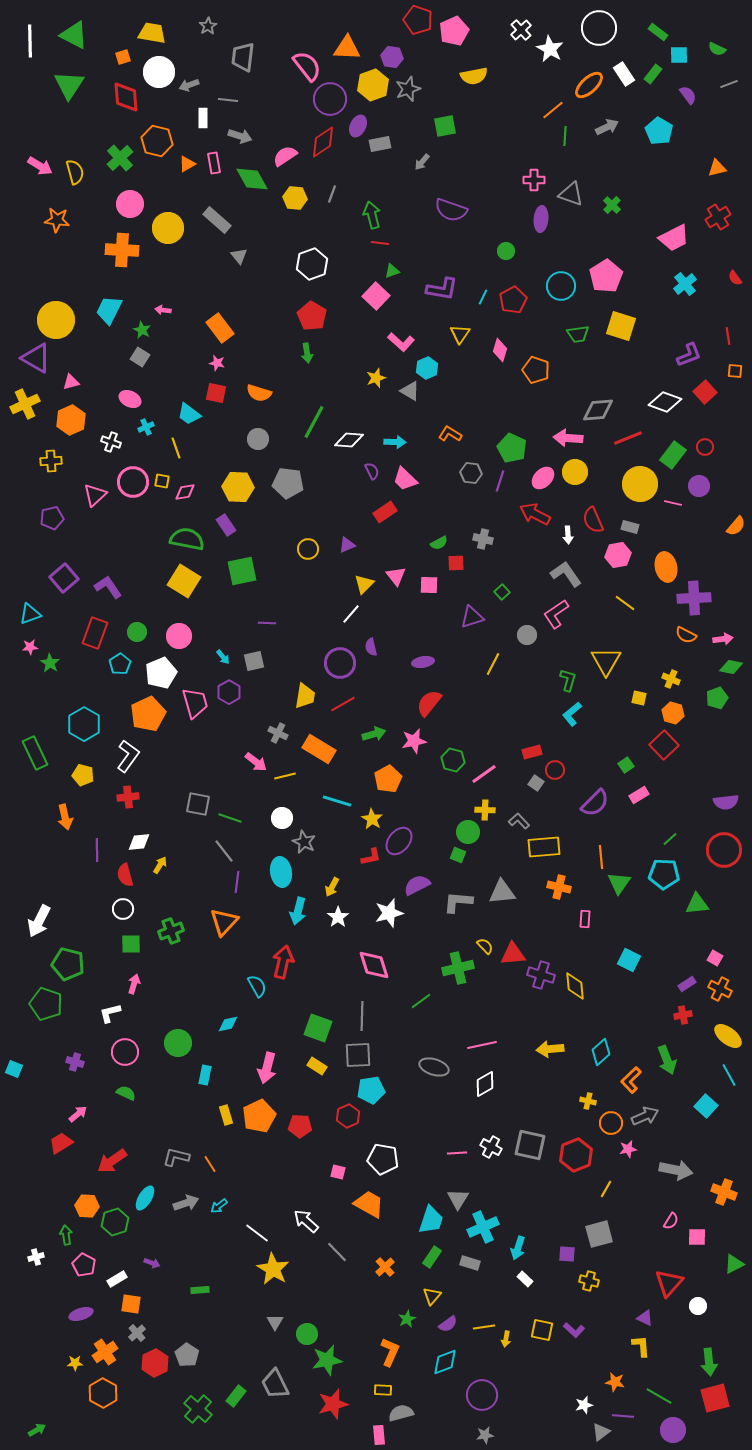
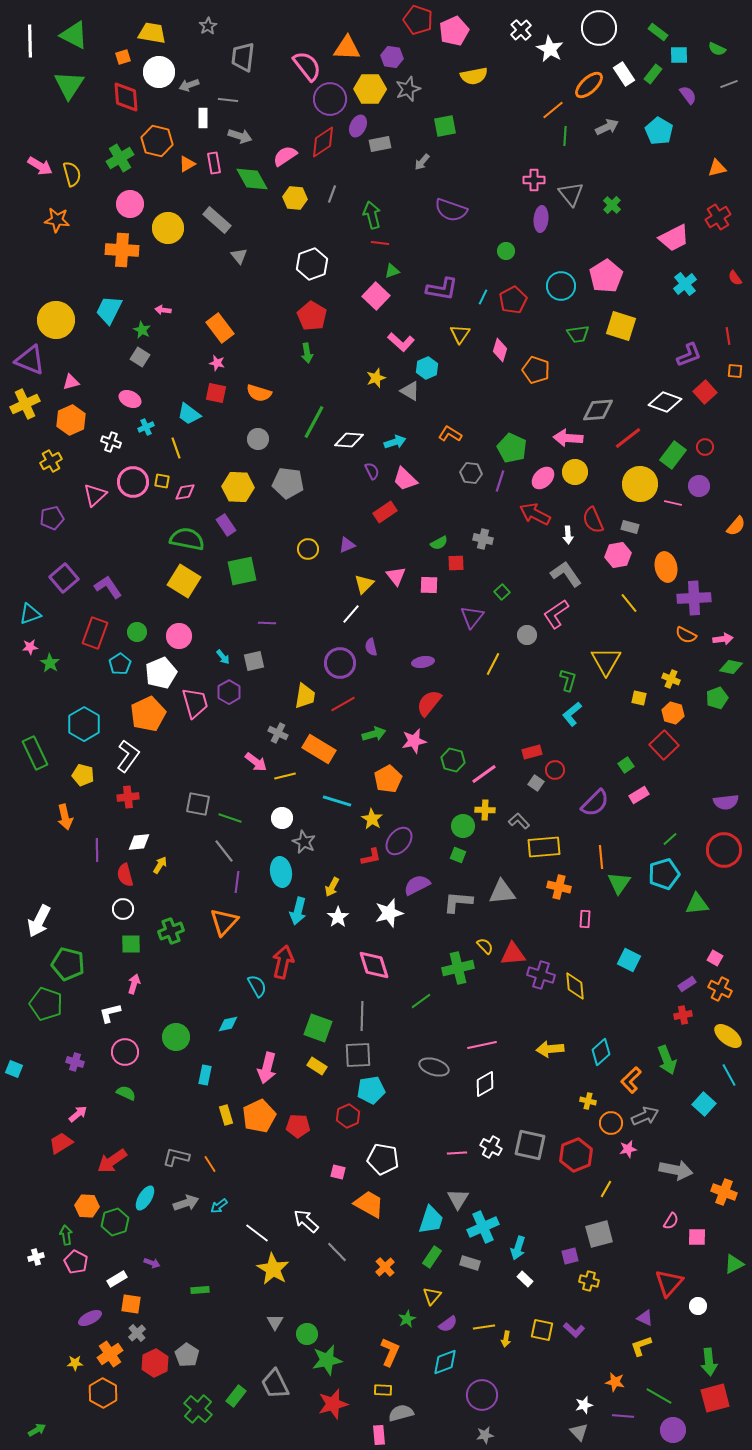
yellow hexagon at (373, 85): moved 3 px left, 4 px down; rotated 20 degrees clockwise
green cross at (120, 158): rotated 12 degrees clockwise
yellow semicircle at (75, 172): moved 3 px left, 2 px down
gray triangle at (571, 194): rotated 32 degrees clockwise
purple triangle at (36, 358): moved 6 px left, 2 px down; rotated 8 degrees counterclockwise
red line at (628, 438): rotated 16 degrees counterclockwise
cyan arrow at (395, 442): rotated 20 degrees counterclockwise
yellow cross at (51, 461): rotated 25 degrees counterclockwise
yellow line at (625, 603): moved 4 px right; rotated 15 degrees clockwise
purple triangle at (472, 617): rotated 35 degrees counterclockwise
green circle at (468, 832): moved 5 px left, 6 px up
cyan pentagon at (664, 874): rotated 20 degrees counterclockwise
green circle at (178, 1043): moved 2 px left, 6 px up
cyan square at (706, 1106): moved 2 px left, 2 px up
red pentagon at (300, 1126): moved 2 px left
purple square at (567, 1254): moved 3 px right, 2 px down; rotated 18 degrees counterclockwise
pink pentagon at (84, 1265): moved 8 px left, 3 px up
purple ellipse at (81, 1314): moved 9 px right, 4 px down; rotated 10 degrees counterclockwise
yellow L-shape at (641, 1346): rotated 105 degrees counterclockwise
orange cross at (105, 1352): moved 5 px right, 2 px down
gray triangle at (601, 1432): moved 22 px left; rotated 36 degrees counterclockwise
